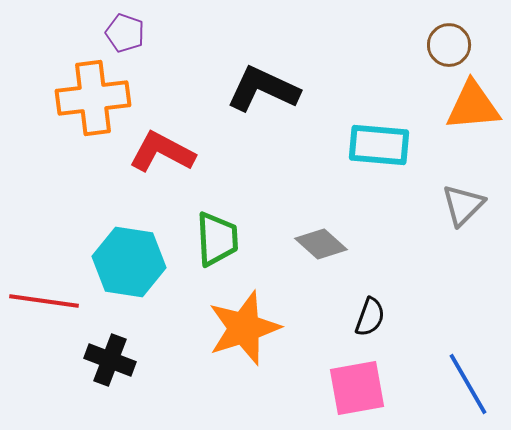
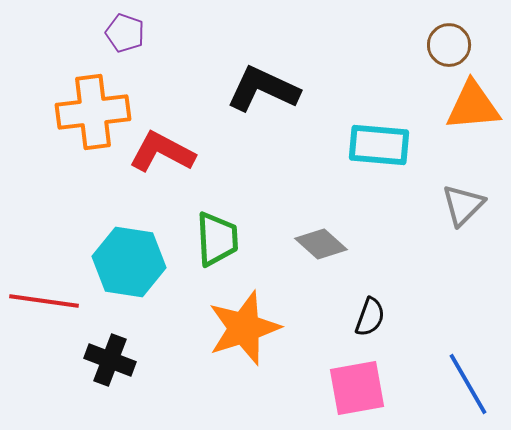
orange cross: moved 14 px down
